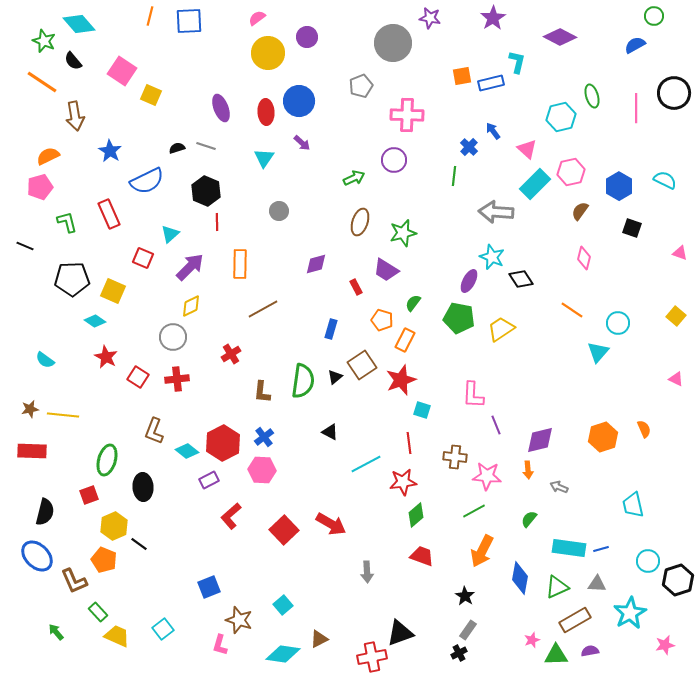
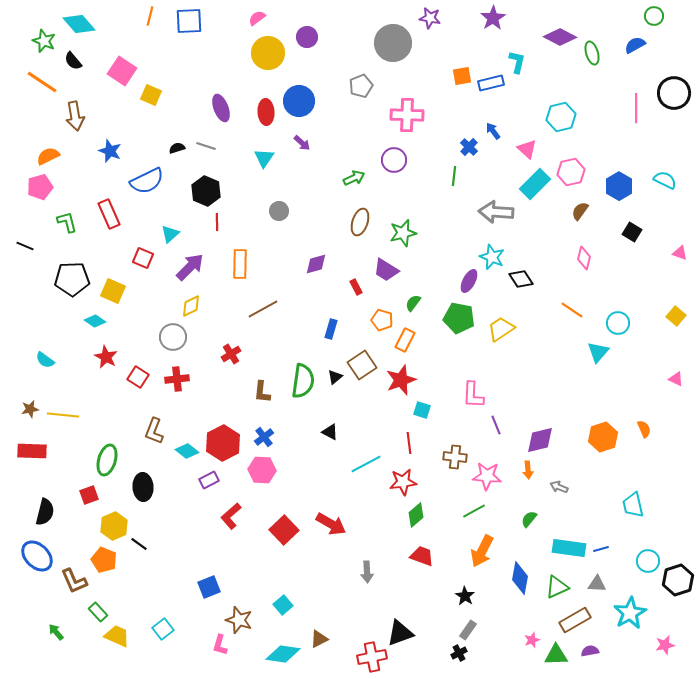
green ellipse at (592, 96): moved 43 px up
blue star at (110, 151): rotated 10 degrees counterclockwise
black square at (632, 228): moved 4 px down; rotated 12 degrees clockwise
